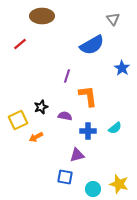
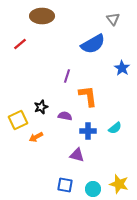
blue semicircle: moved 1 px right, 1 px up
purple triangle: rotated 28 degrees clockwise
blue square: moved 8 px down
